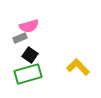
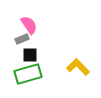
pink semicircle: moved 1 px up; rotated 108 degrees counterclockwise
gray rectangle: moved 2 px right, 1 px down
black square: rotated 35 degrees counterclockwise
